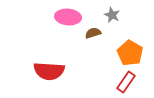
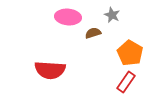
red semicircle: moved 1 px right, 1 px up
